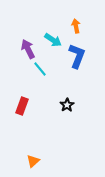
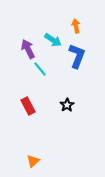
red rectangle: moved 6 px right; rotated 48 degrees counterclockwise
